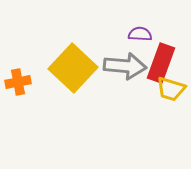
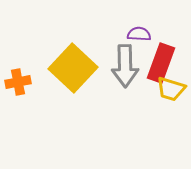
purple semicircle: moved 1 px left
gray arrow: rotated 84 degrees clockwise
